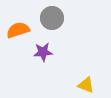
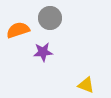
gray circle: moved 2 px left
